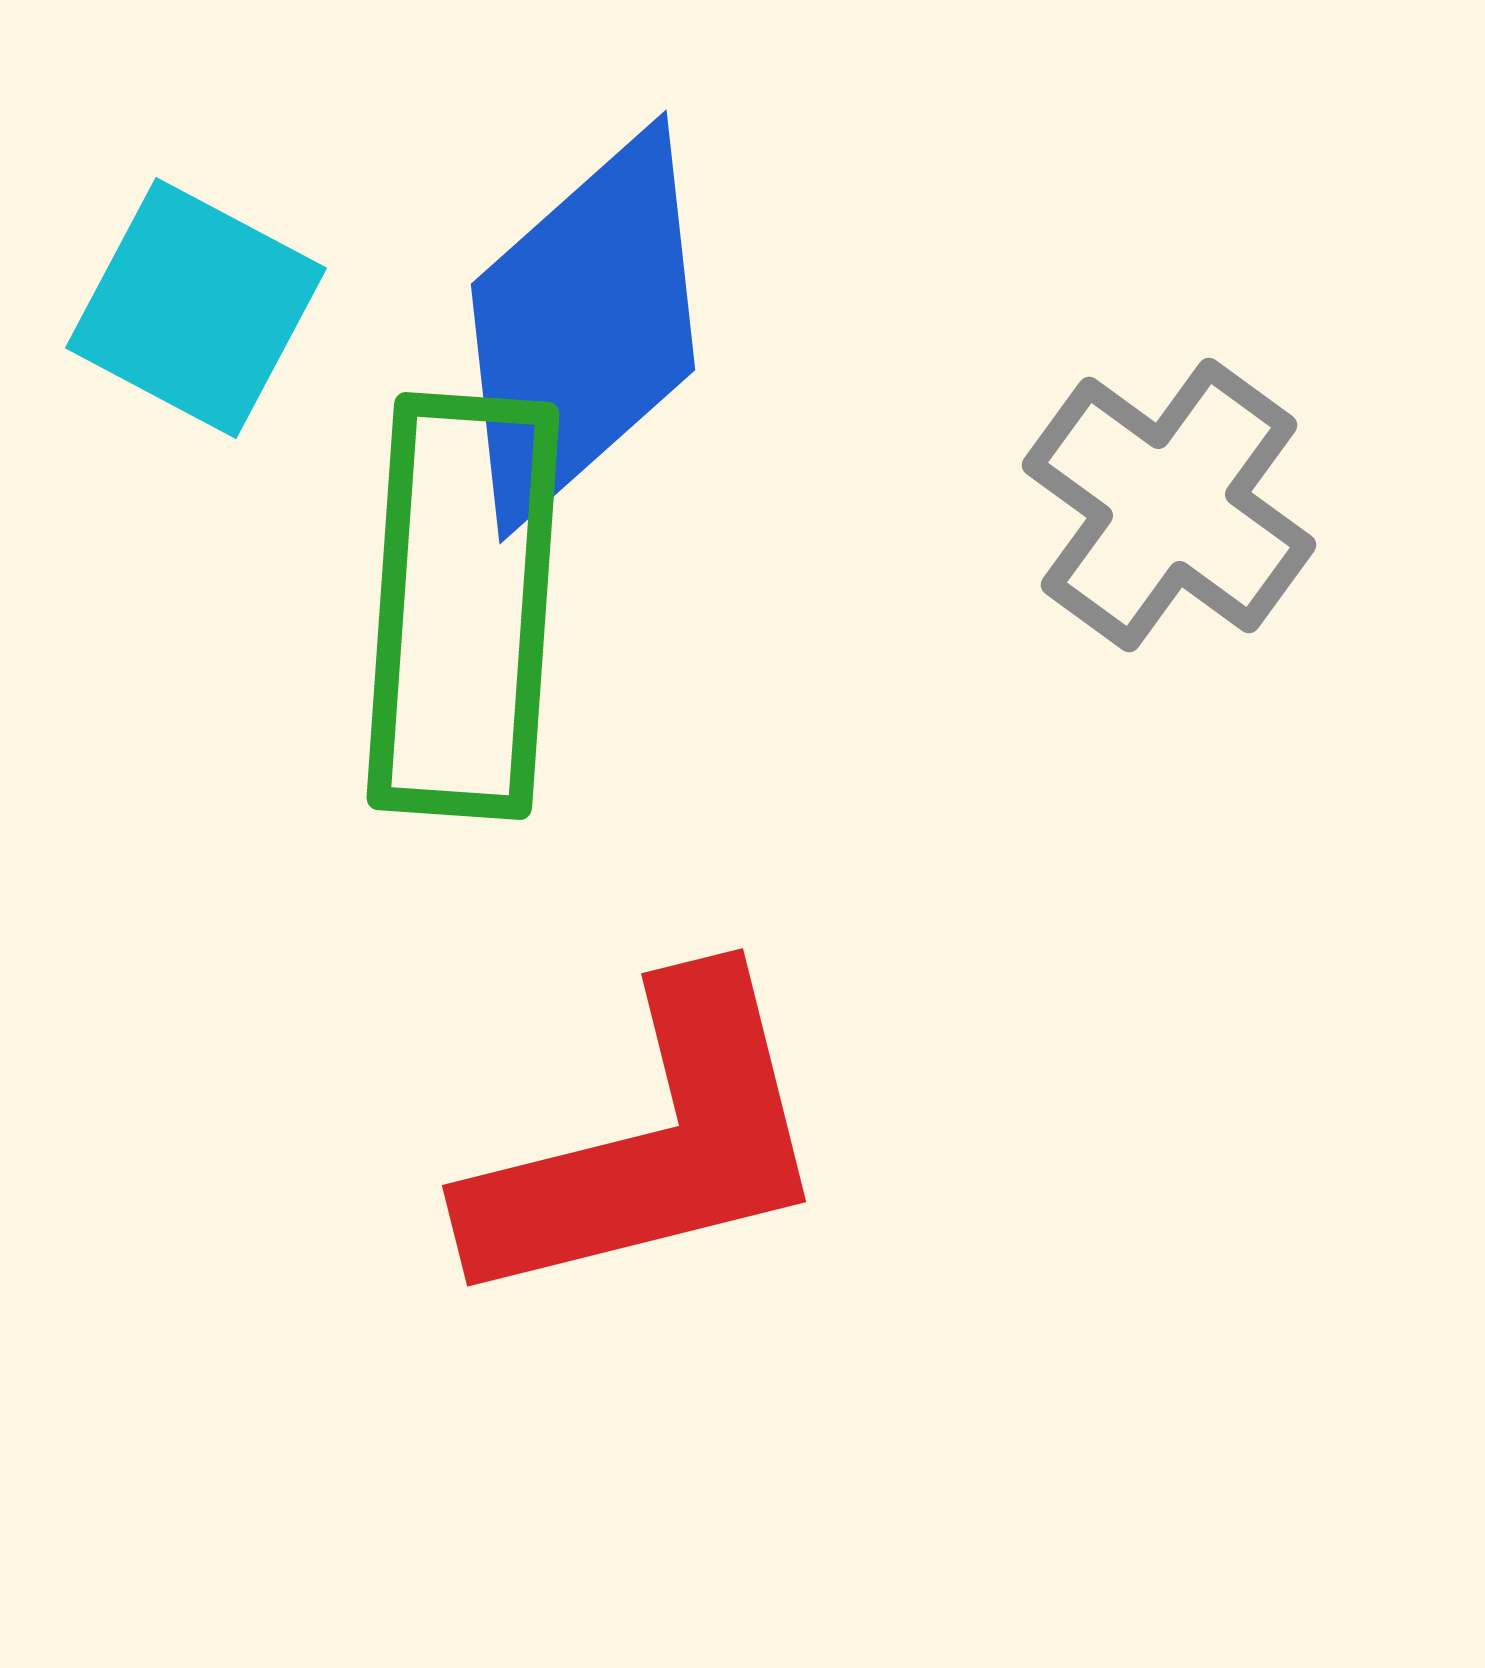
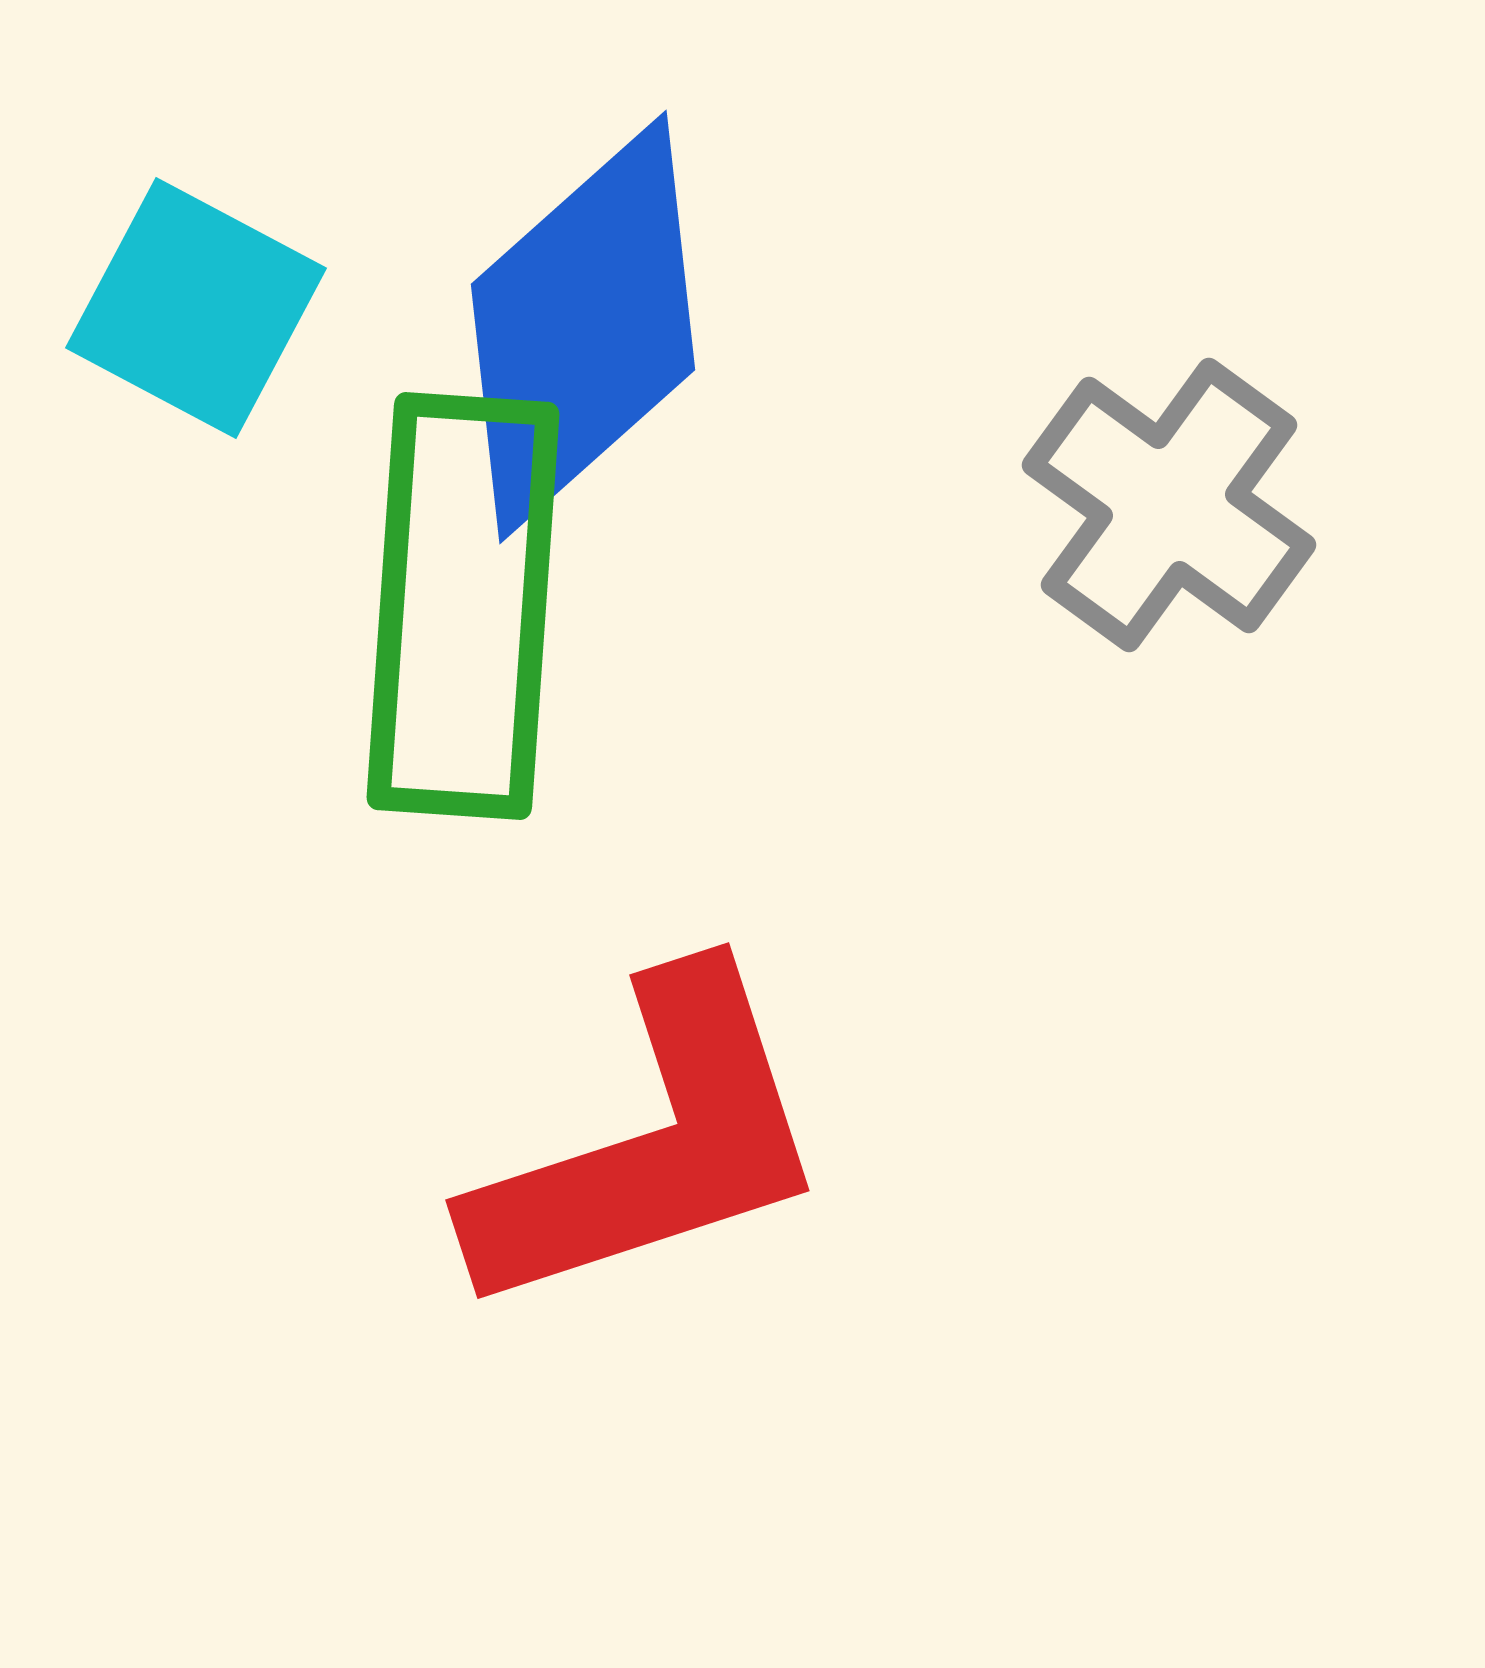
red L-shape: rotated 4 degrees counterclockwise
